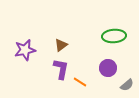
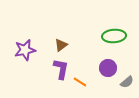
gray semicircle: moved 3 px up
